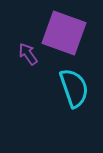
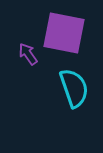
purple square: rotated 9 degrees counterclockwise
